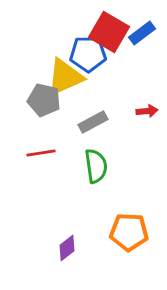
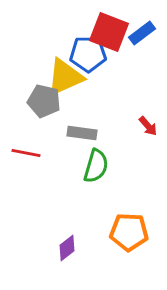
red square: rotated 9 degrees counterclockwise
gray pentagon: moved 1 px down
red arrow: moved 1 px right, 15 px down; rotated 55 degrees clockwise
gray rectangle: moved 11 px left, 11 px down; rotated 36 degrees clockwise
red line: moved 15 px left; rotated 20 degrees clockwise
green semicircle: rotated 24 degrees clockwise
